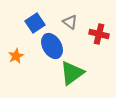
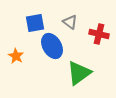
blue square: rotated 24 degrees clockwise
orange star: rotated 14 degrees counterclockwise
green triangle: moved 7 px right
